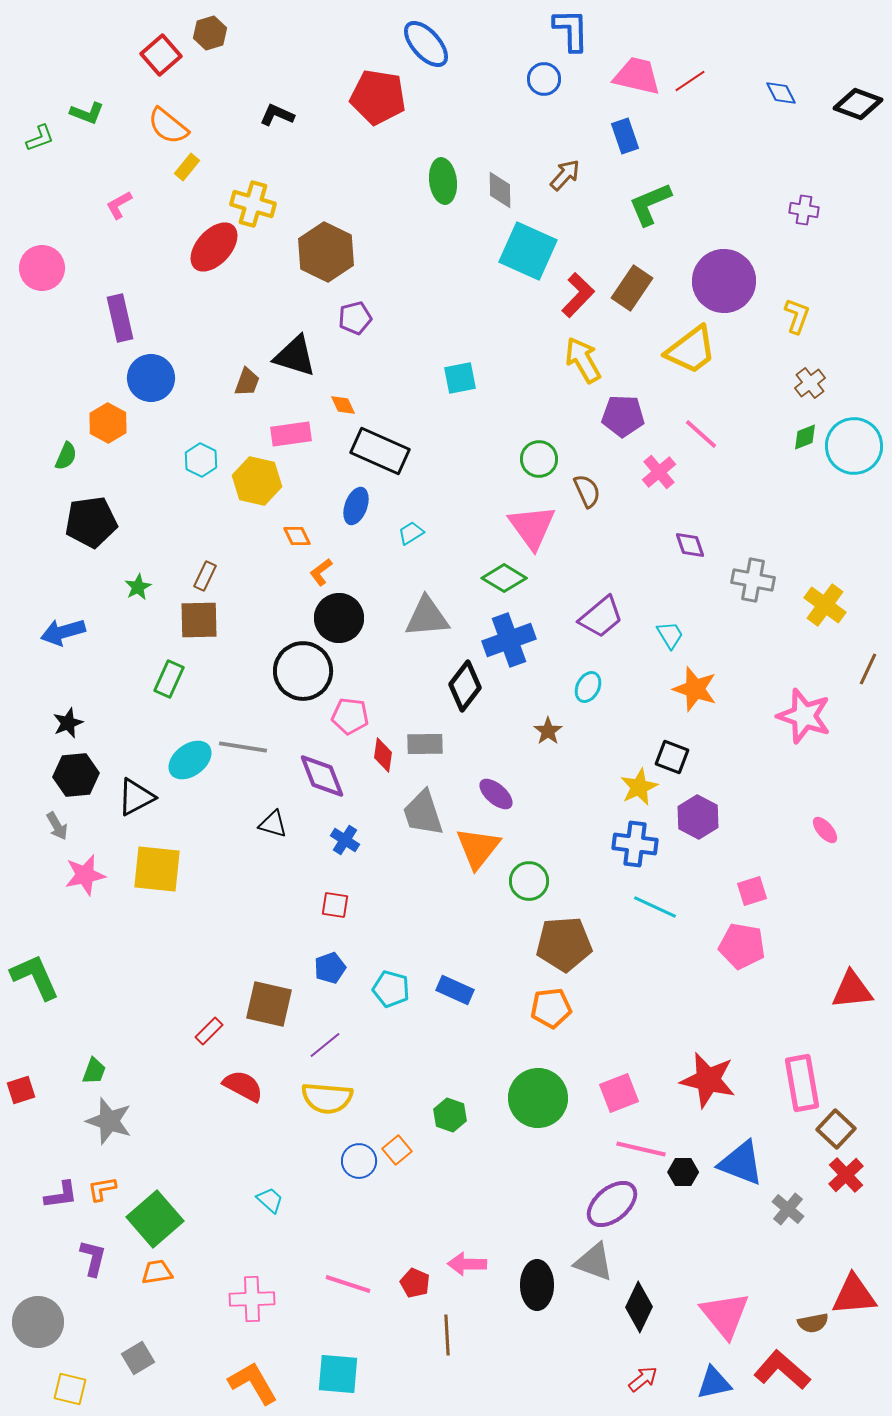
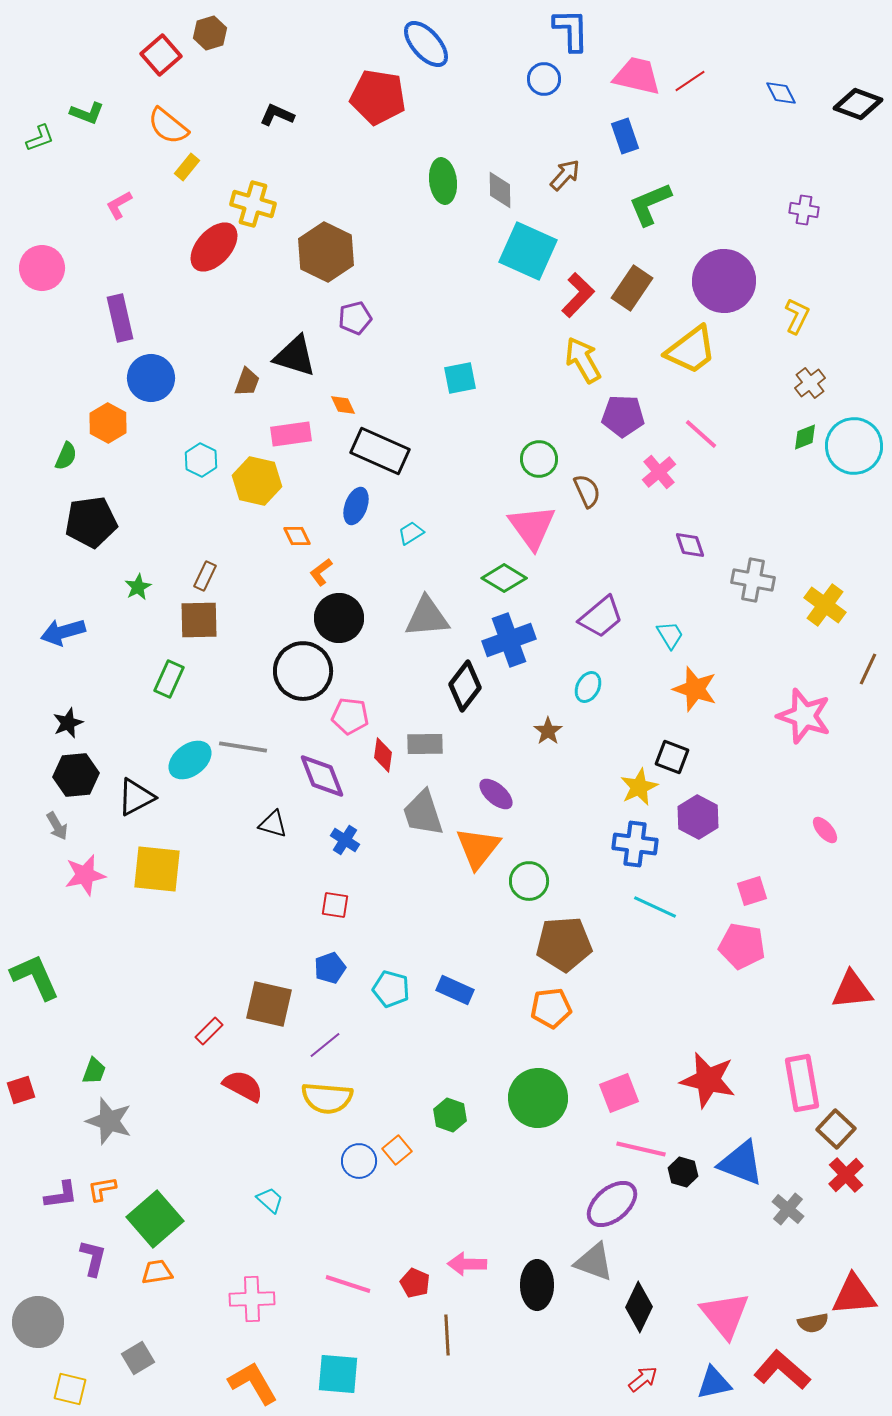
yellow L-shape at (797, 316): rotated 6 degrees clockwise
black hexagon at (683, 1172): rotated 16 degrees clockwise
